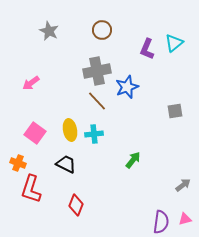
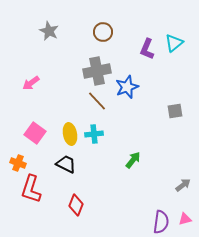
brown circle: moved 1 px right, 2 px down
yellow ellipse: moved 4 px down
